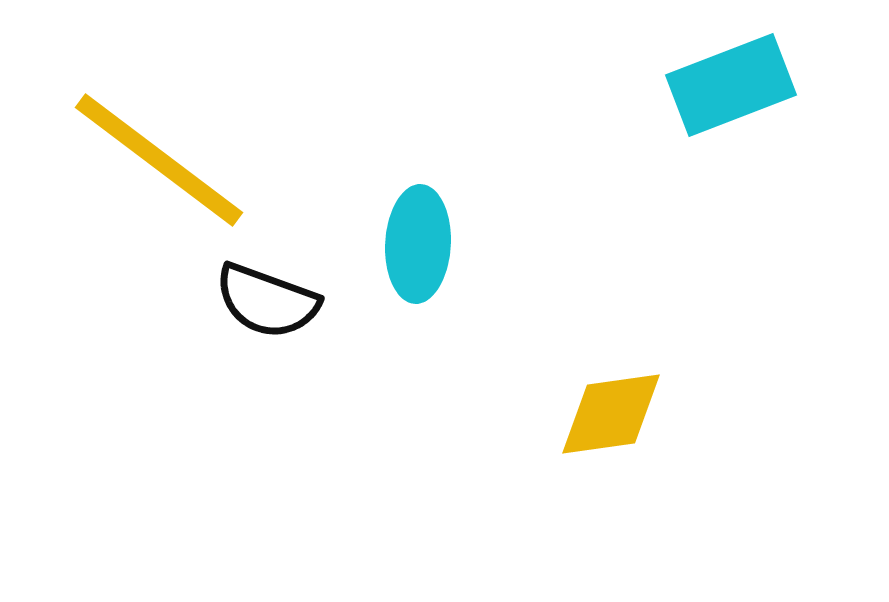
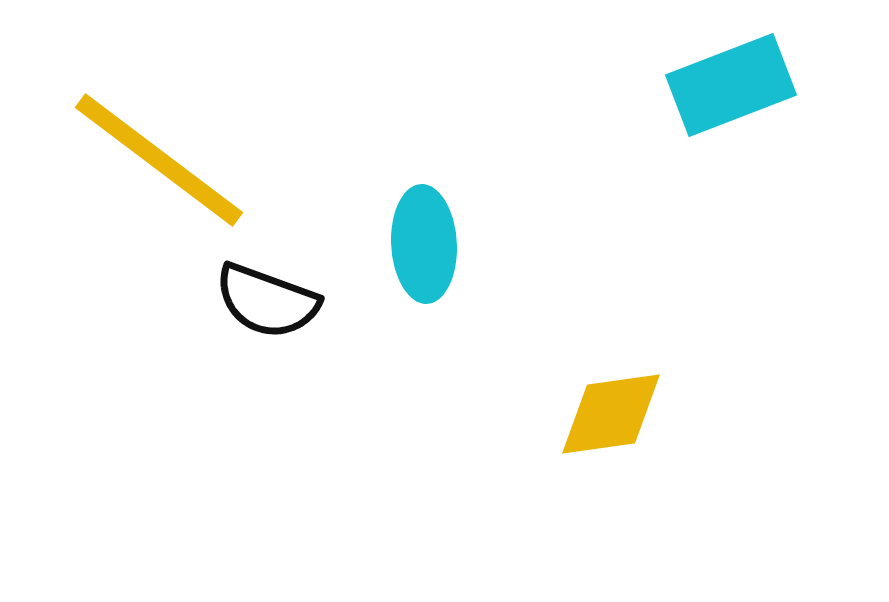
cyan ellipse: moved 6 px right; rotated 6 degrees counterclockwise
